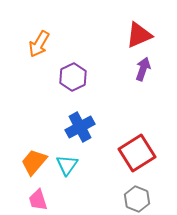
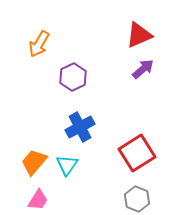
purple arrow: rotated 30 degrees clockwise
pink trapezoid: rotated 130 degrees counterclockwise
